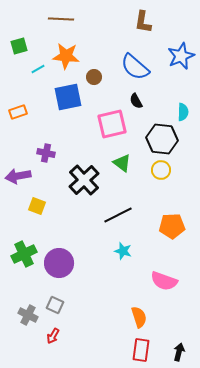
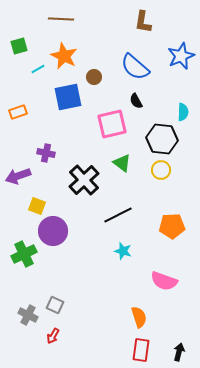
orange star: moved 2 px left; rotated 20 degrees clockwise
purple arrow: rotated 10 degrees counterclockwise
purple circle: moved 6 px left, 32 px up
